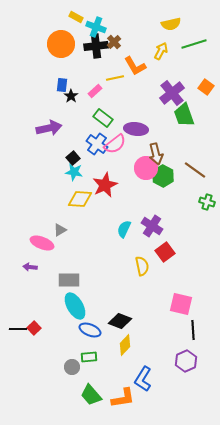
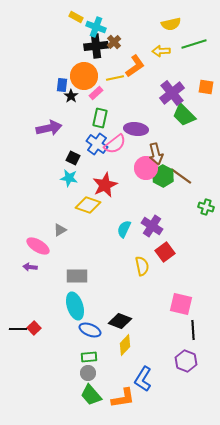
orange circle at (61, 44): moved 23 px right, 32 px down
yellow arrow at (161, 51): rotated 120 degrees counterclockwise
orange L-shape at (135, 66): rotated 95 degrees counterclockwise
orange square at (206, 87): rotated 28 degrees counterclockwise
pink rectangle at (95, 91): moved 1 px right, 2 px down
green trapezoid at (184, 115): rotated 25 degrees counterclockwise
green rectangle at (103, 118): moved 3 px left; rotated 66 degrees clockwise
black square at (73, 158): rotated 24 degrees counterclockwise
brown line at (195, 170): moved 14 px left, 6 px down
cyan star at (74, 172): moved 5 px left, 6 px down
yellow diamond at (80, 199): moved 8 px right, 6 px down; rotated 15 degrees clockwise
green cross at (207, 202): moved 1 px left, 5 px down
pink ellipse at (42, 243): moved 4 px left, 3 px down; rotated 10 degrees clockwise
gray rectangle at (69, 280): moved 8 px right, 4 px up
cyan ellipse at (75, 306): rotated 12 degrees clockwise
purple hexagon at (186, 361): rotated 15 degrees counterclockwise
gray circle at (72, 367): moved 16 px right, 6 px down
